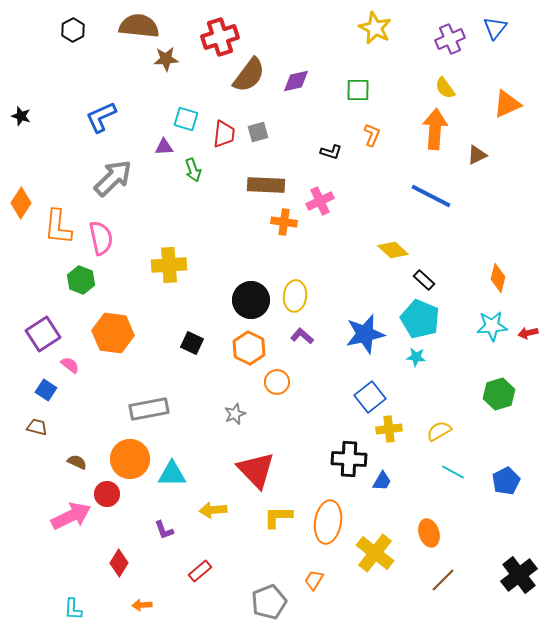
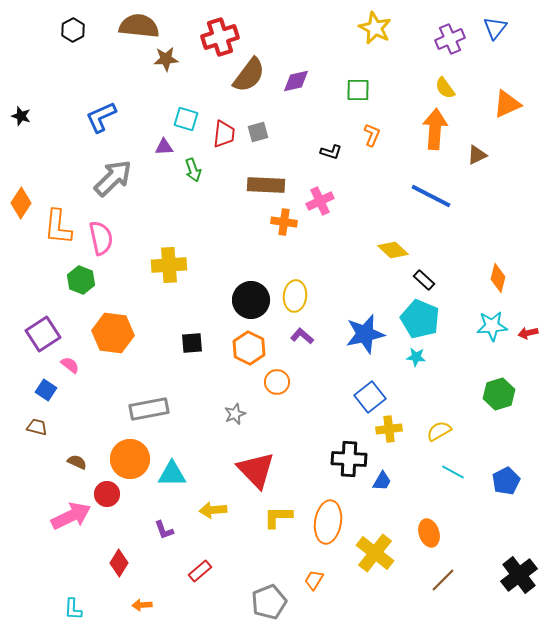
black square at (192, 343): rotated 30 degrees counterclockwise
